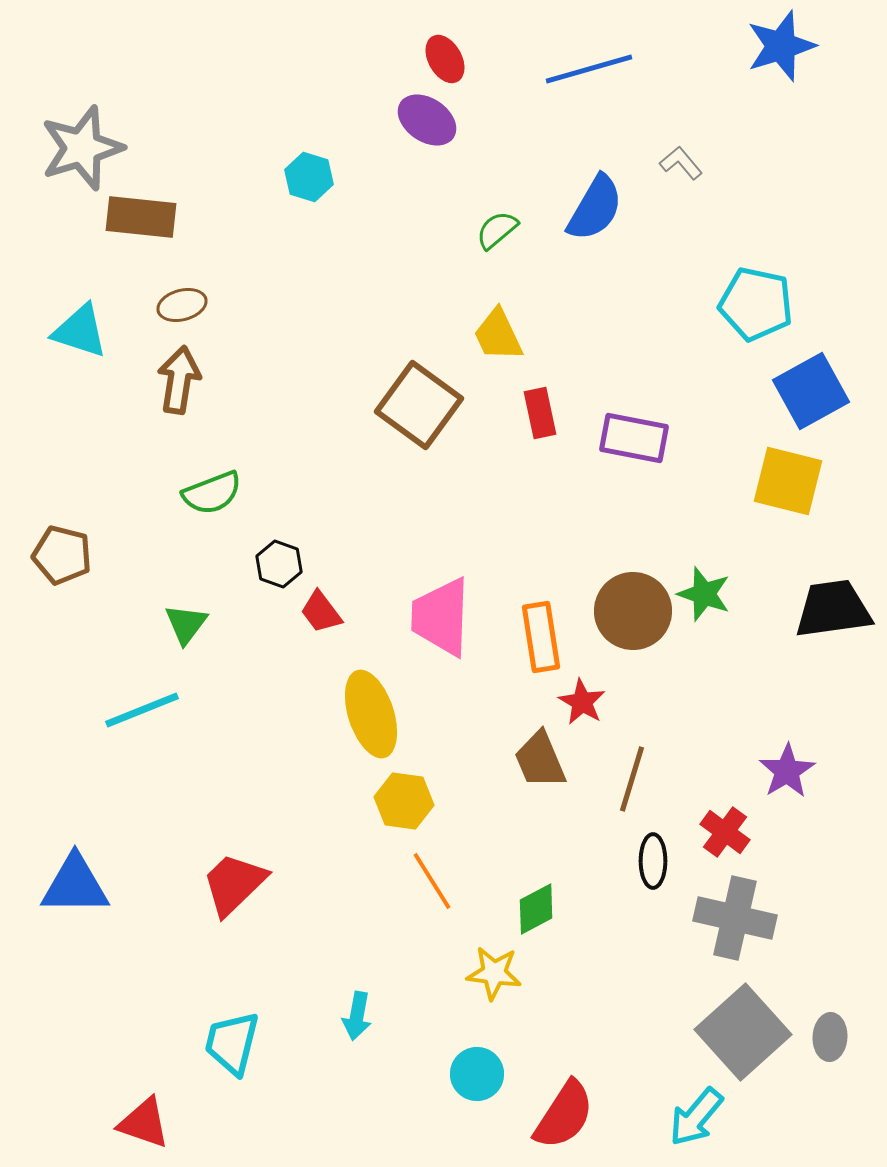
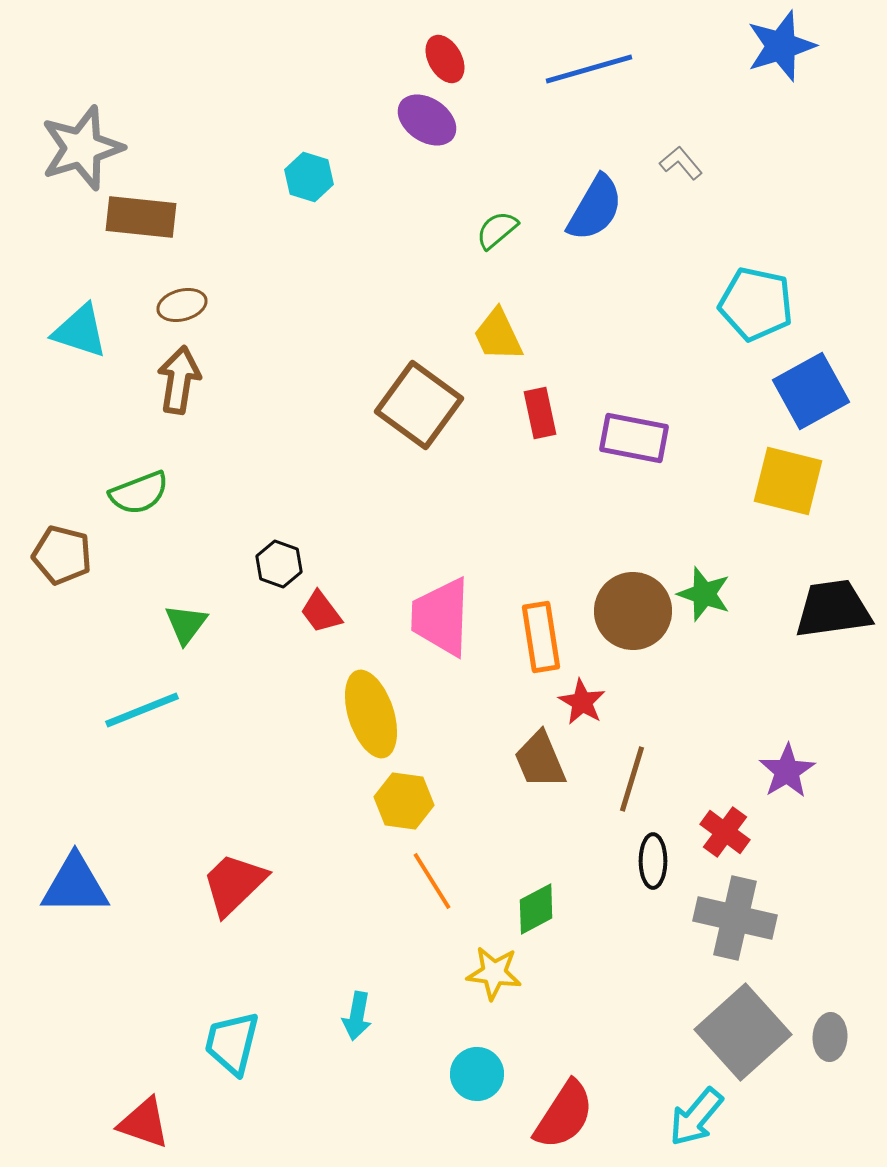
green semicircle at (212, 493): moved 73 px left
